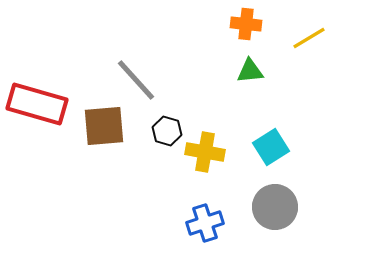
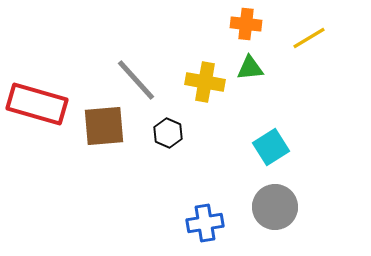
green triangle: moved 3 px up
black hexagon: moved 1 px right, 2 px down; rotated 8 degrees clockwise
yellow cross: moved 70 px up
blue cross: rotated 9 degrees clockwise
